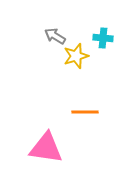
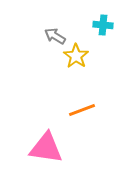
cyan cross: moved 13 px up
yellow star: rotated 20 degrees counterclockwise
orange line: moved 3 px left, 2 px up; rotated 20 degrees counterclockwise
